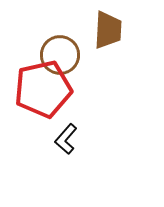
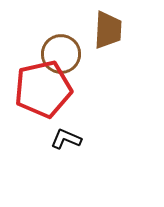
brown circle: moved 1 px right, 1 px up
black L-shape: rotated 72 degrees clockwise
